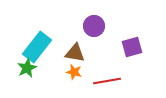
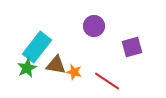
brown triangle: moved 19 px left, 12 px down
red line: rotated 44 degrees clockwise
